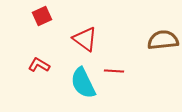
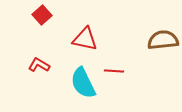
red square: moved 1 px up; rotated 18 degrees counterclockwise
red triangle: rotated 24 degrees counterclockwise
